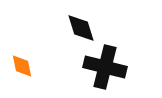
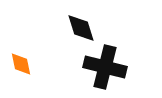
orange diamond: moved 1 px left, 2 px up
